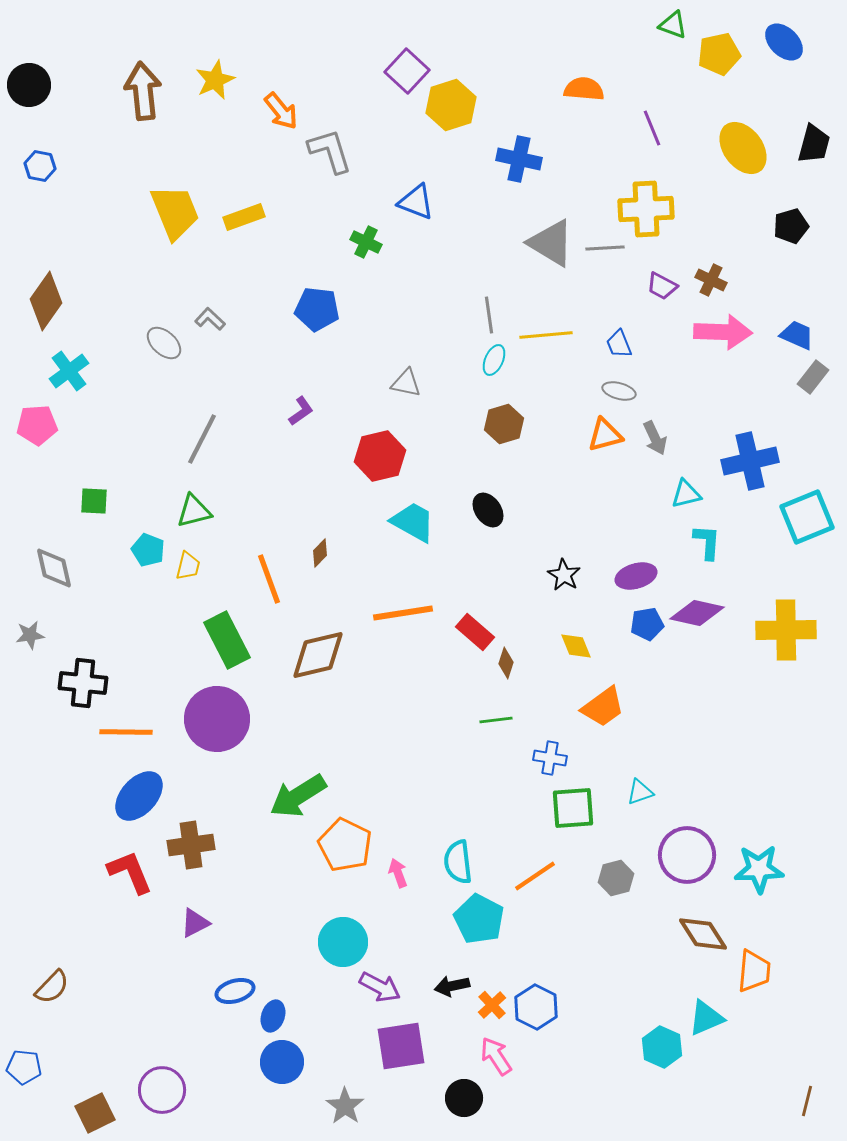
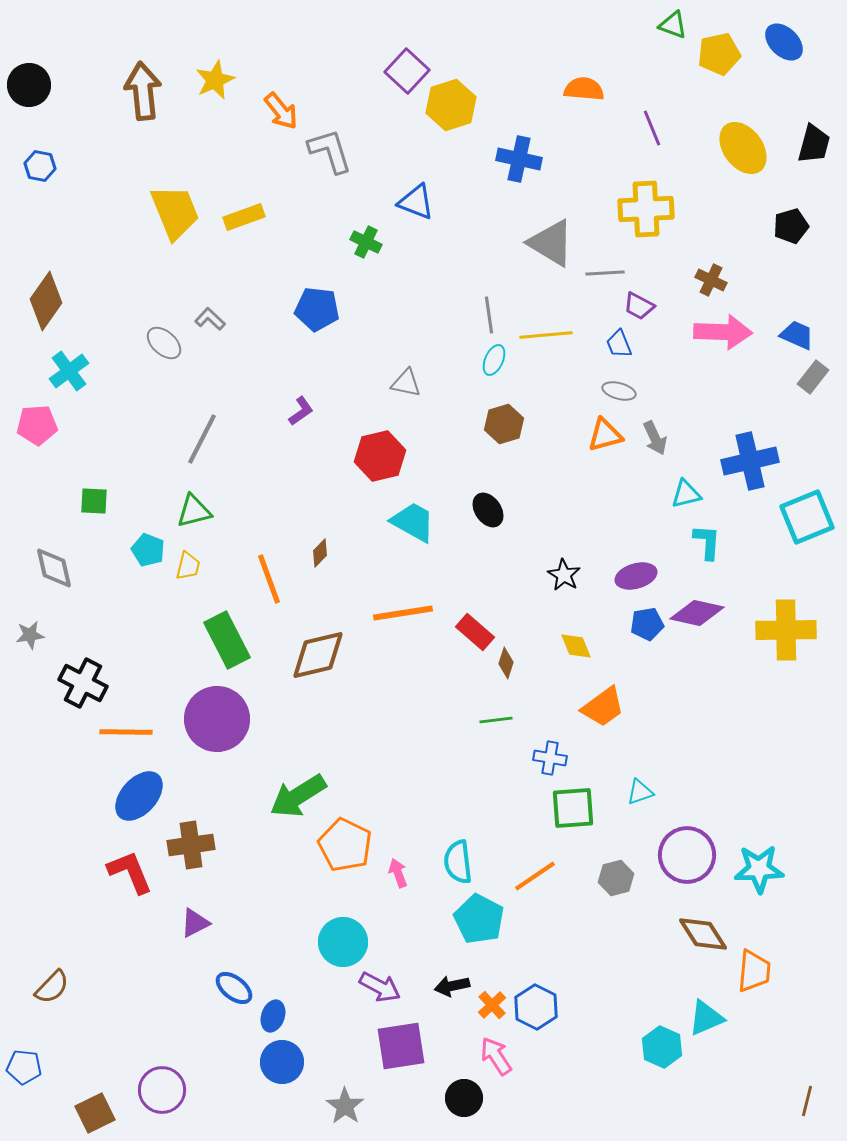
gray line at (605, 248): moved 25 px down
purple trapezoid at (662, 286): moved 23 px left, 20 px down
black cross at (83, 683): rotated 21 degrees clockwise
blue ellipse at (235, 991): moved 1 px left, 3 px up; rotated 54 degrees clockwise
